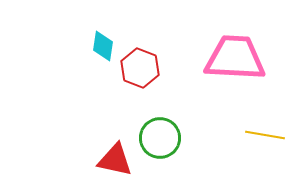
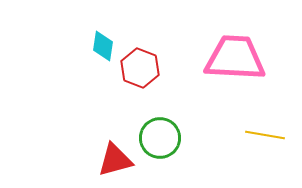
red triangle: rotated 27 degrees counterclockwise
